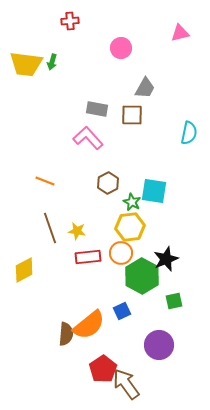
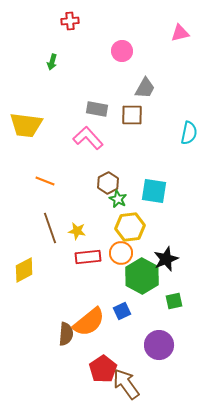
pink circle: moved 1 px right, 3 px down
yellow trapezoid: moved 61 px down
green star: moved 14 px left, 3 px up
orange semicircle: moved 3 px up
